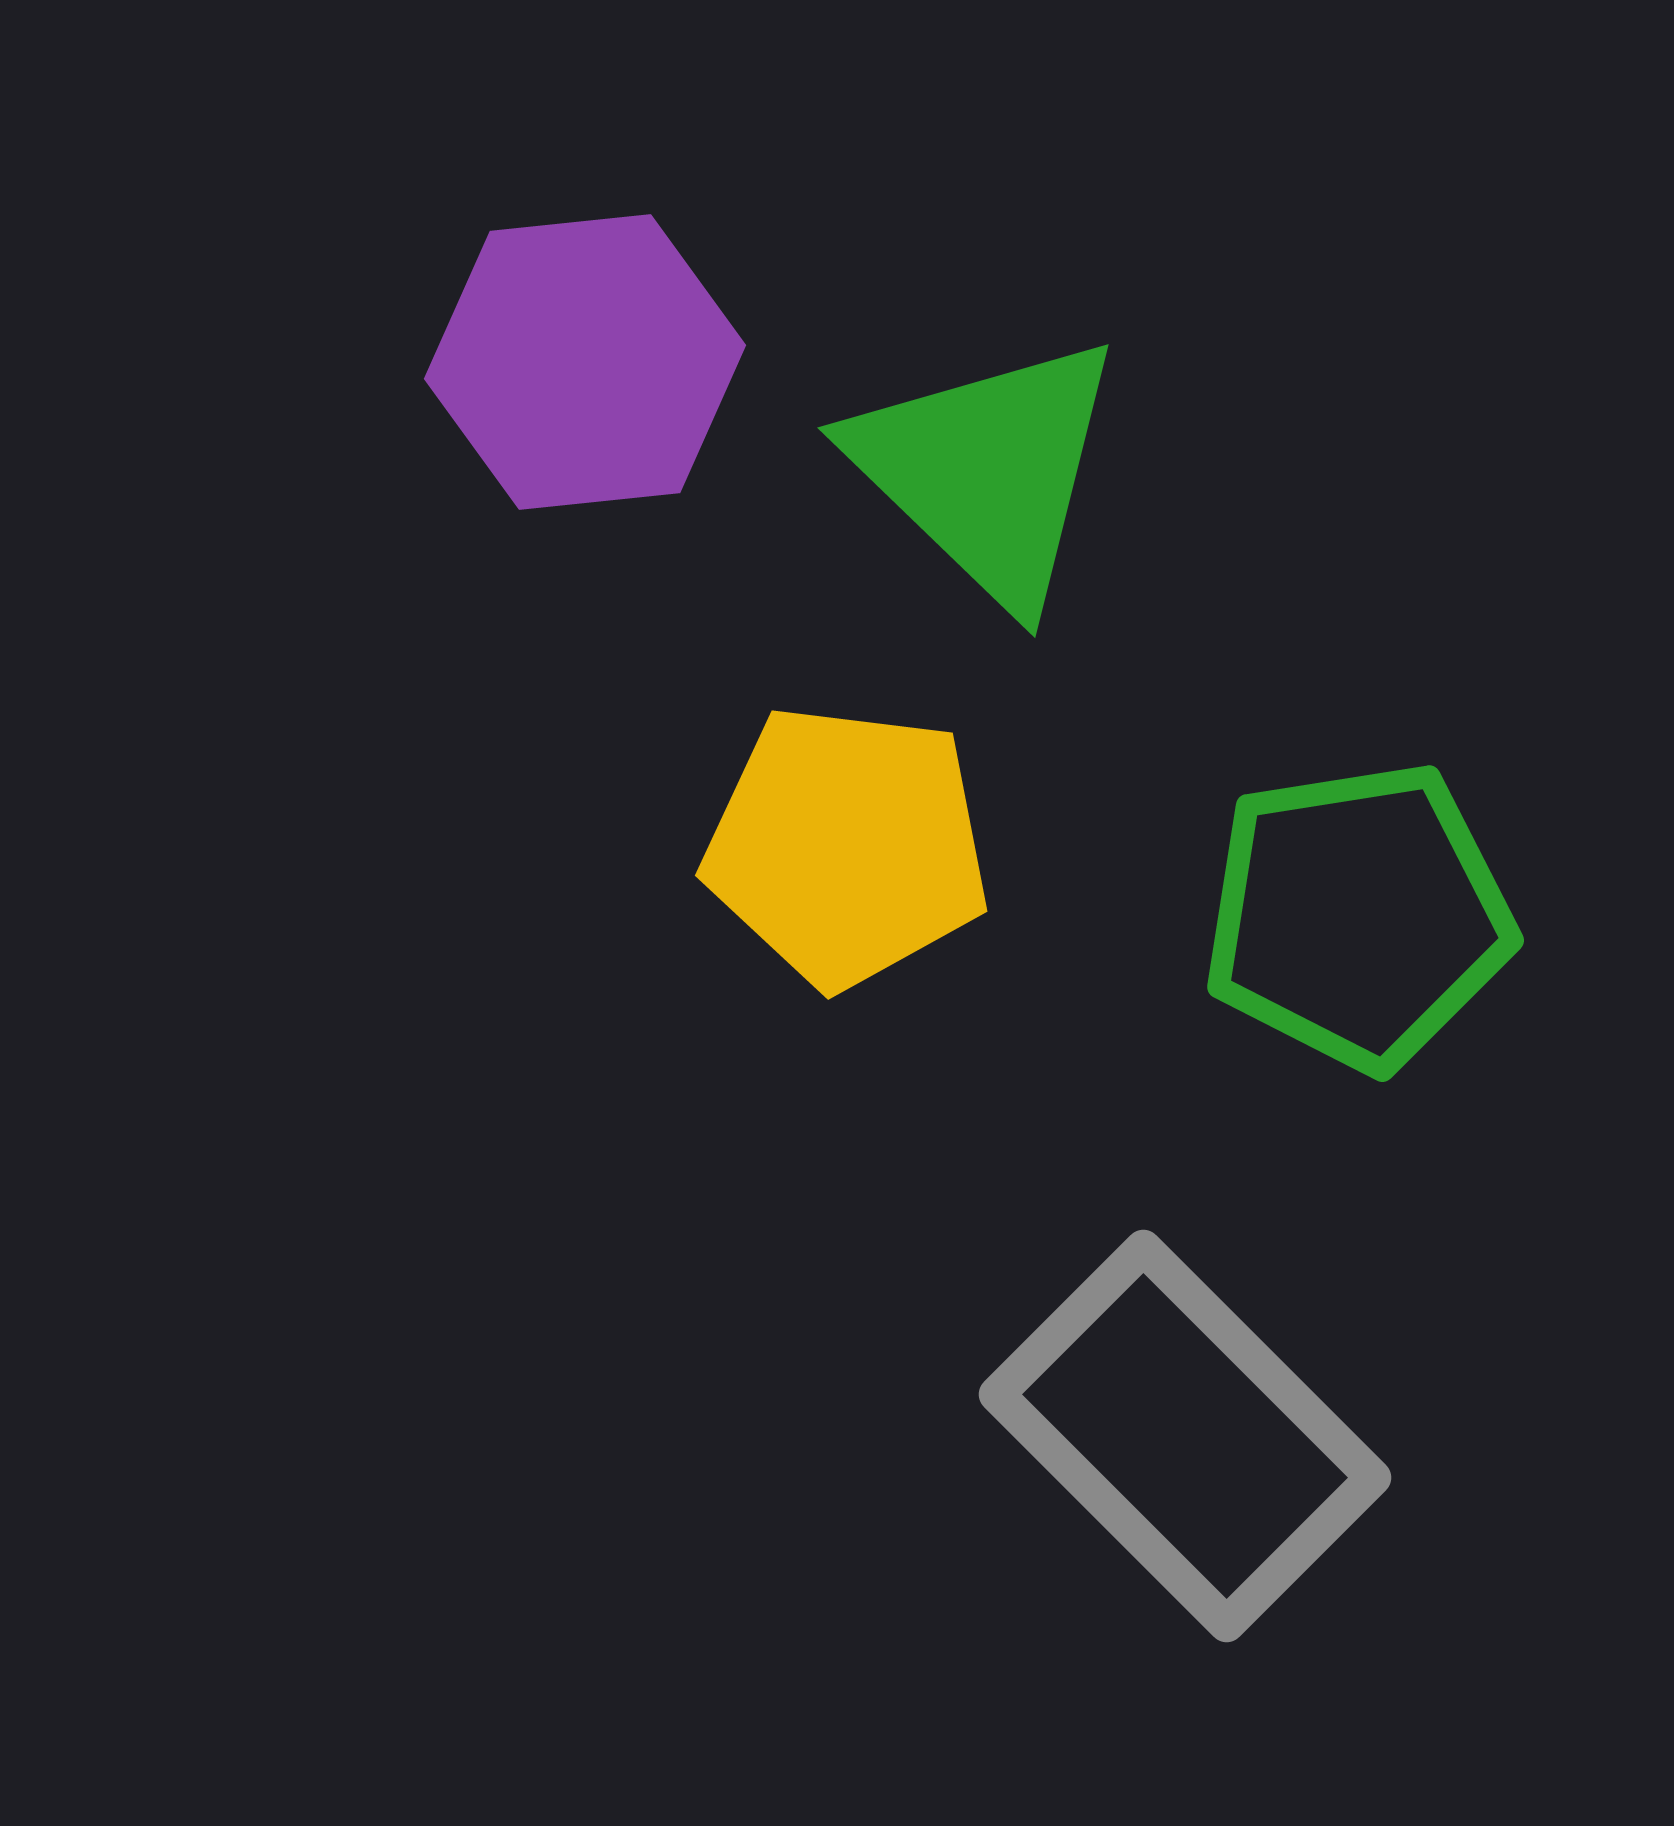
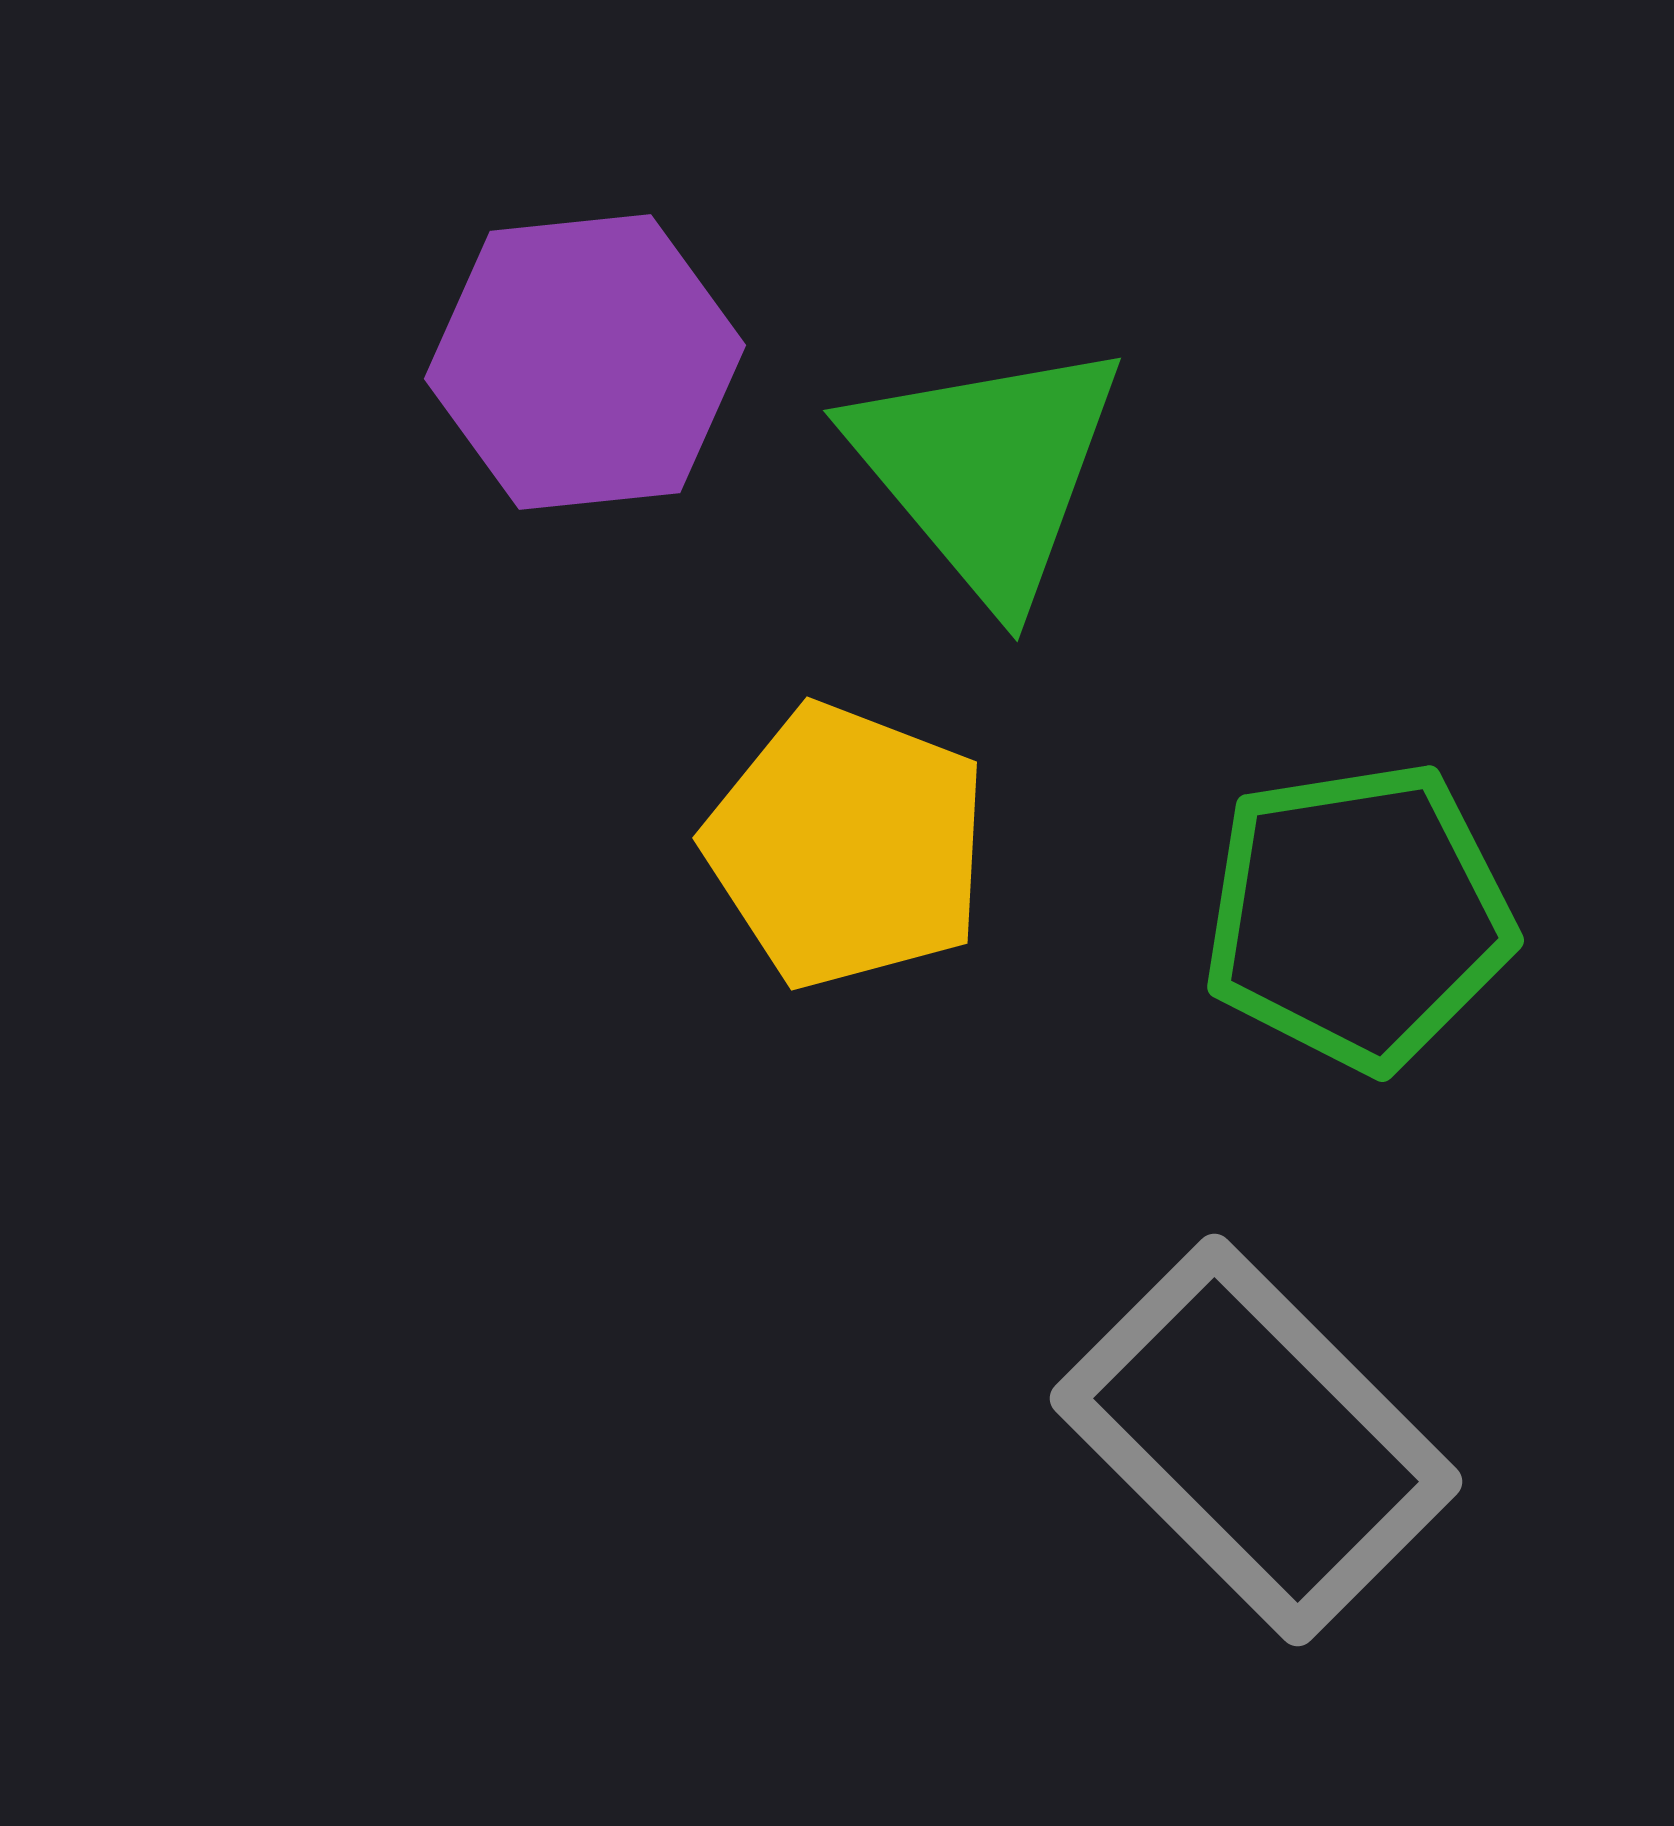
green triangle: rotated 6 degrees clockwise
yellow pentagon: rotated 14 degrees clockwise
gray rectangle: moved 71 px right, 4 px down
